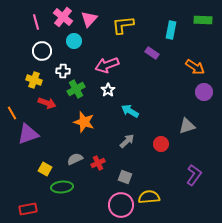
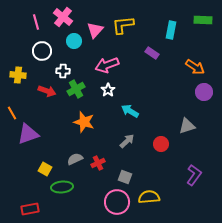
pink triangle: moved 6 px right, 11 px down
yellow cross: moved 16 px left, 5 px up; rotated 14 degrees counterclockwise
red arrow: moved 12 px up
pink circle: moved 4 px left, 3 px up
red rectangle: moved 2 px right
